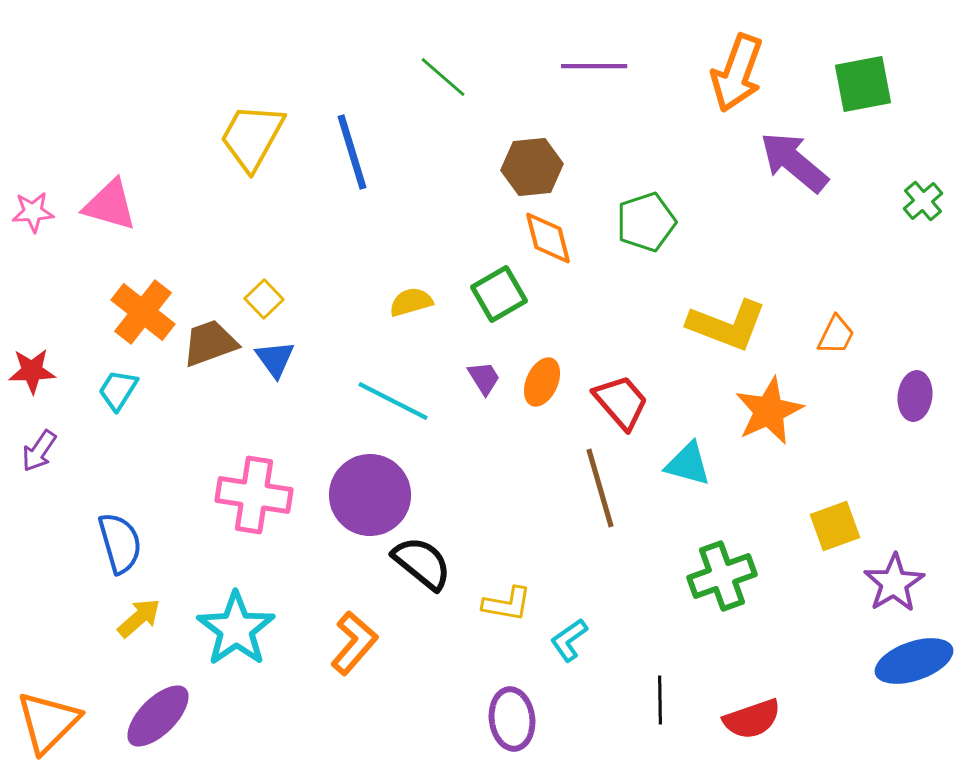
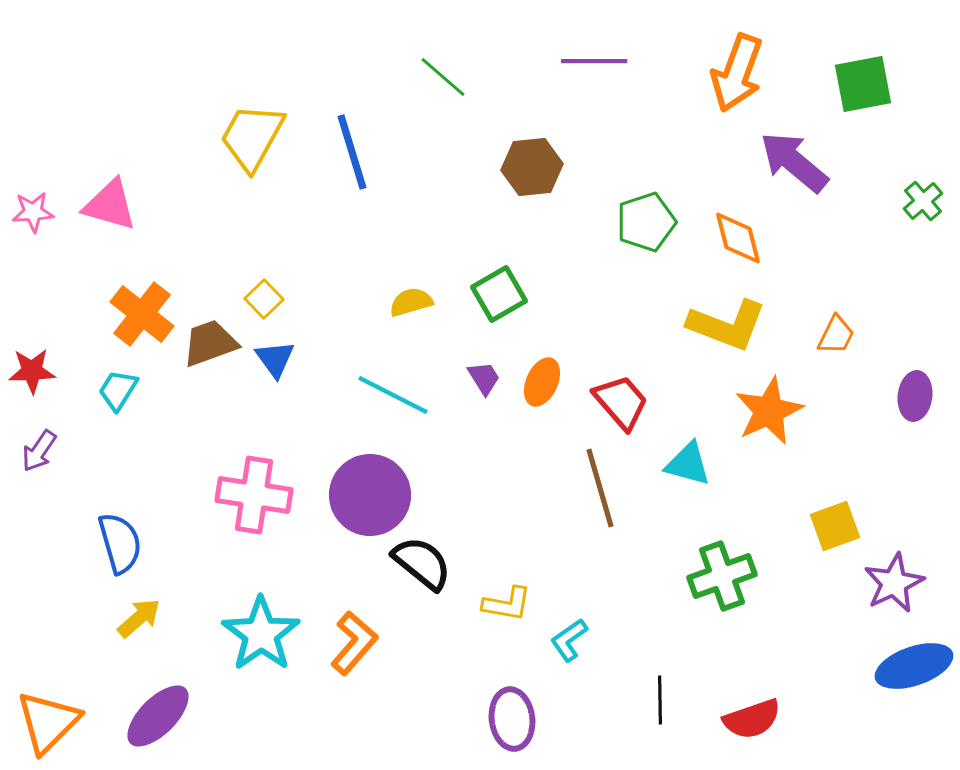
purple line at (594, 66): moved 5 px up
orange diamond at (548, 238): moved 190 px right
orange cross at (143, 312): moved 1 px left, 2 px down
cyan line at (393, 401): moved 6 px up
purple star at (894, 583): rotated 6 degrees clockwise
cyan star at (236, 629): moved 25 px right, 5 px down
blue ellipse at (914, 661): moved 5 px down
